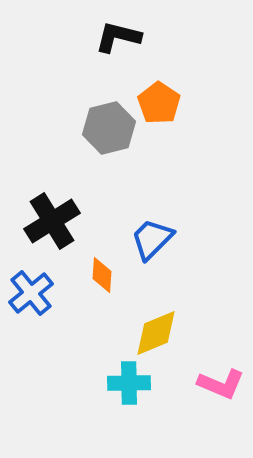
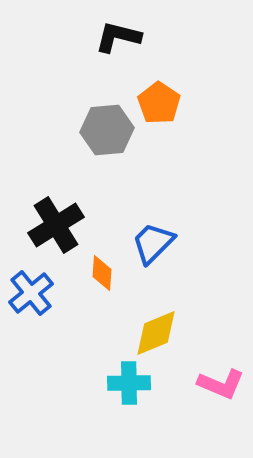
gray hexagon: moved 2 px left, 2 px down; rotated 9 degrees clockwise
black cross: moved 4 px right, 4 px down
blue trapezoid: moved 1 px right, 4 px down
orange diamond: moved 2 px up
